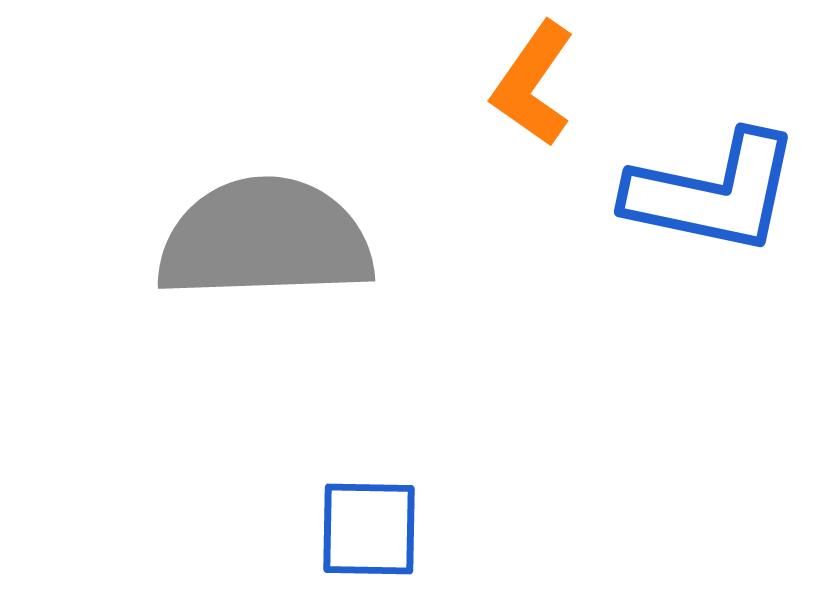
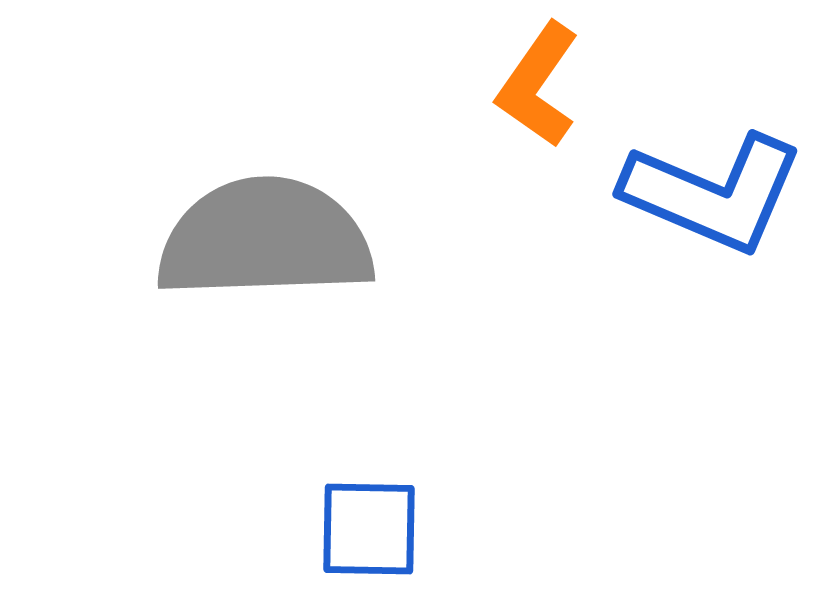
orange L-shape: moved 5 px right, 1 px down
blue L-shape: rotated 11 degrees clockwise
